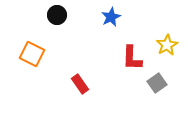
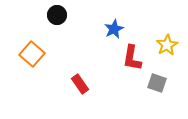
blue star: moved 3 px right, 12 px down
orange square: rotated 15 degrees clockwise
red L-shape: rotated 8 degrees clockwise
gray square: rotated 36 degrees counterclockwise
